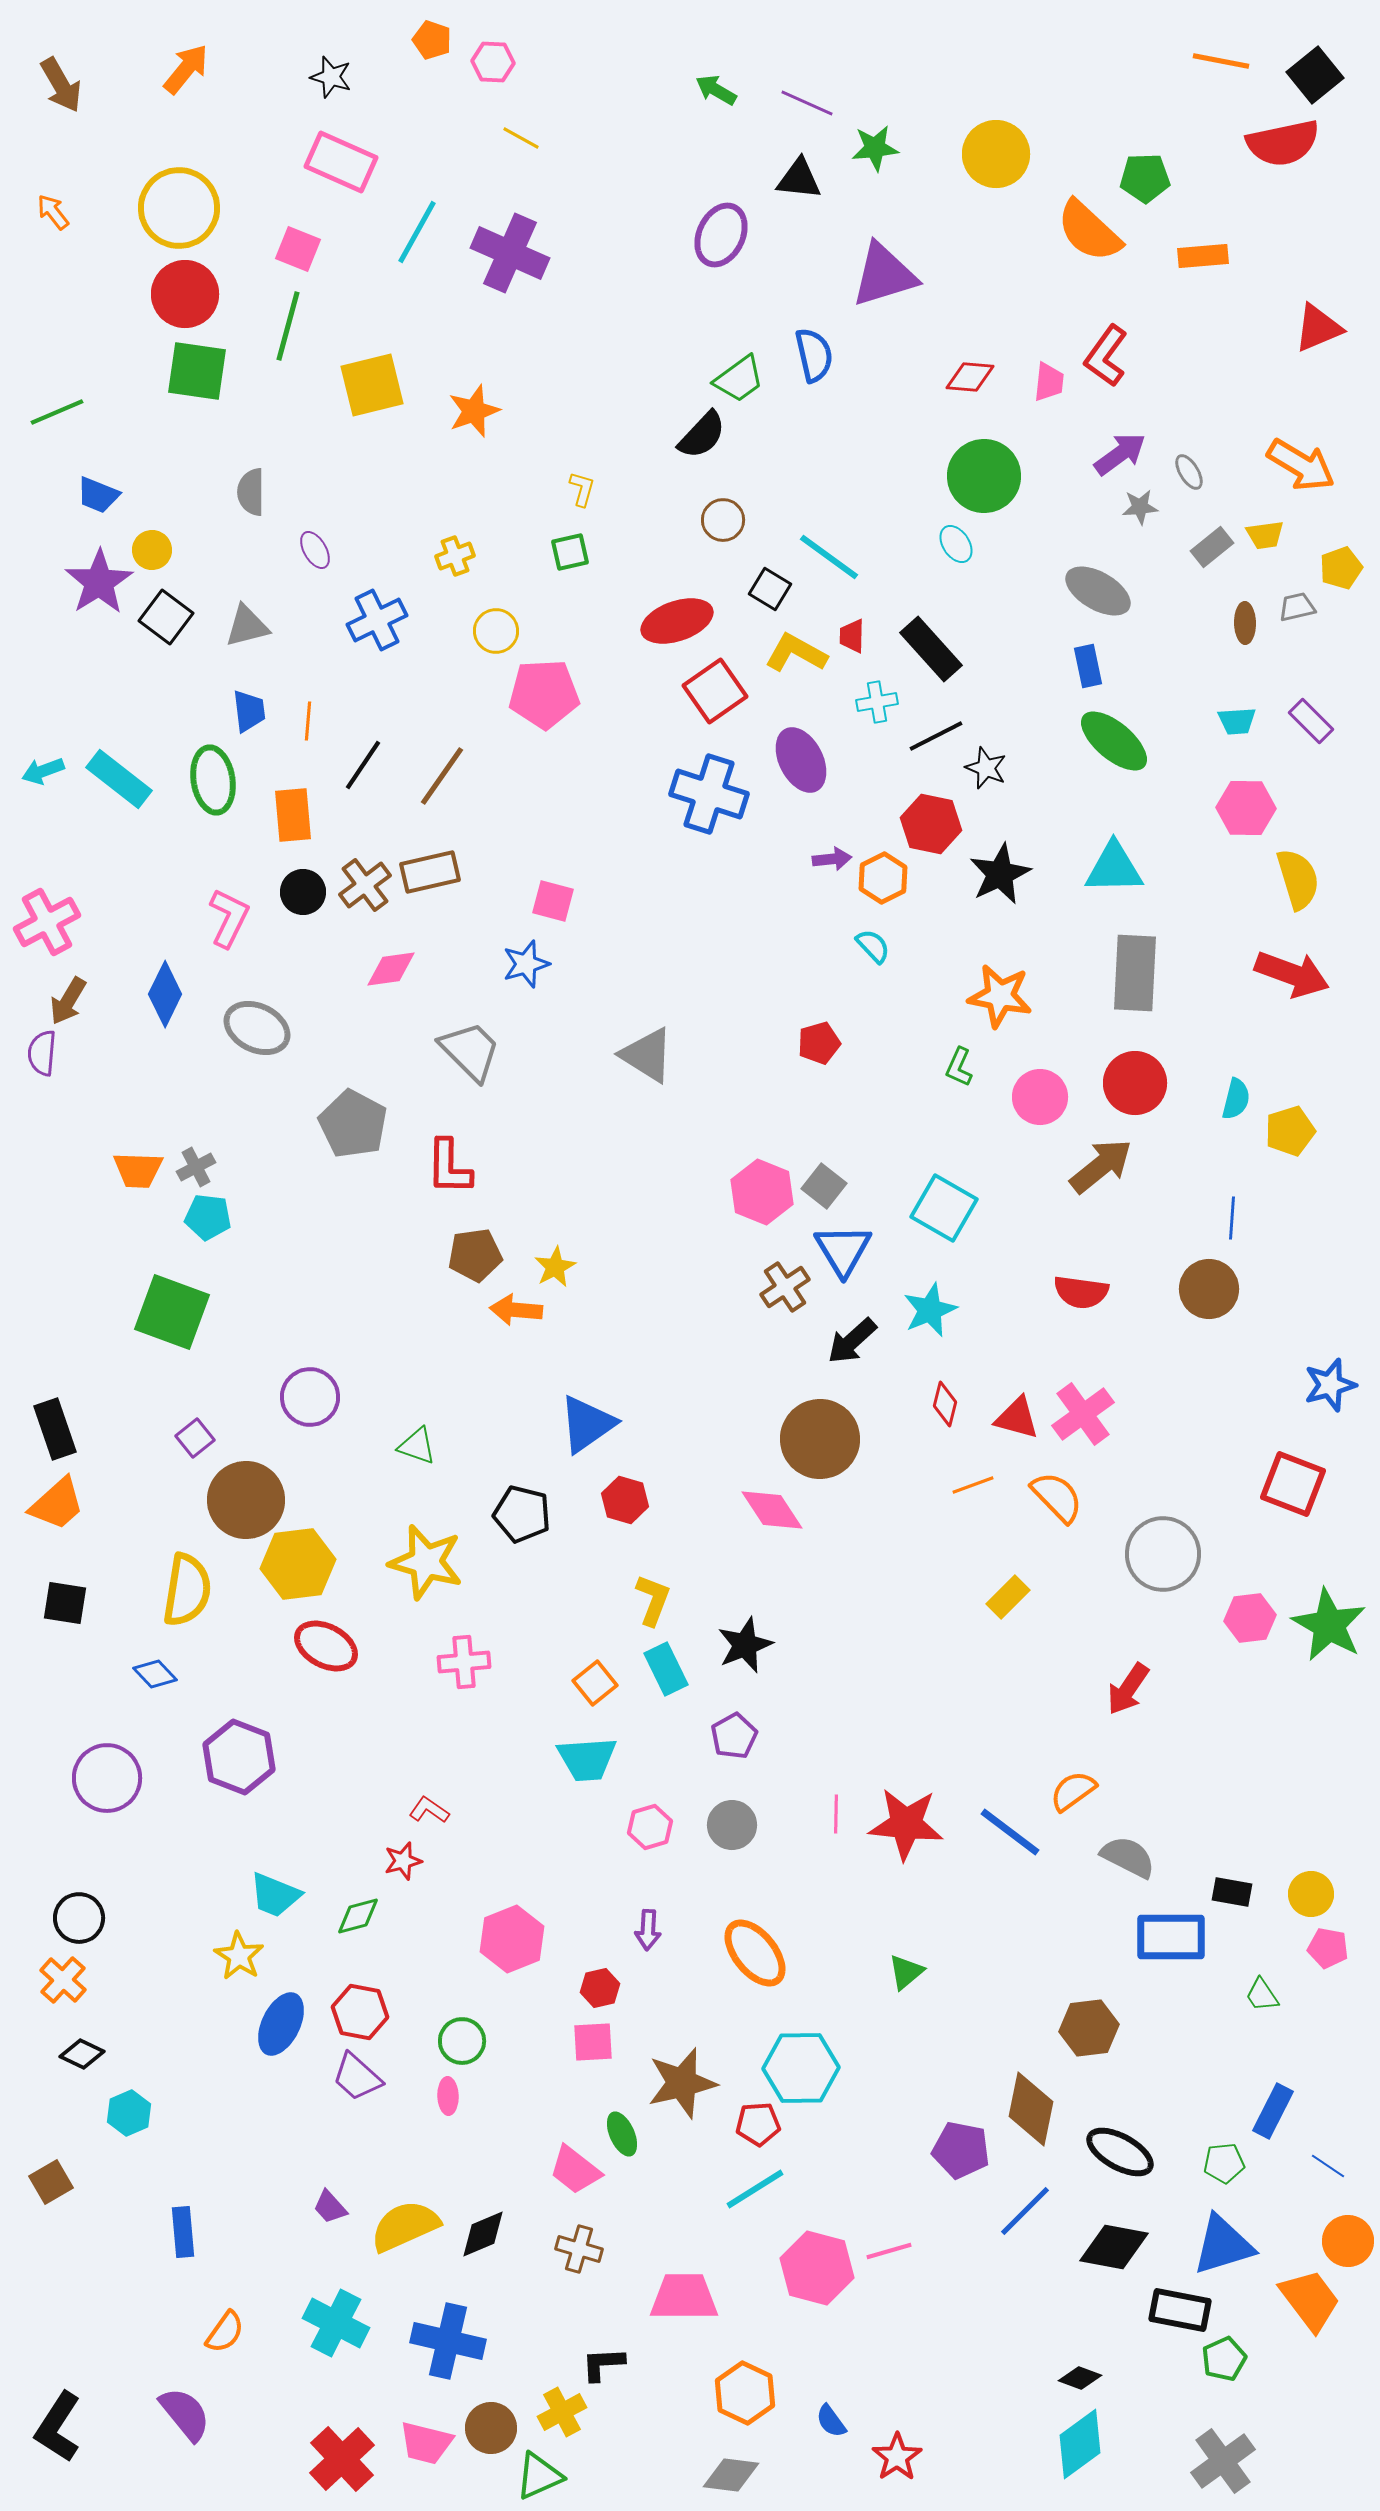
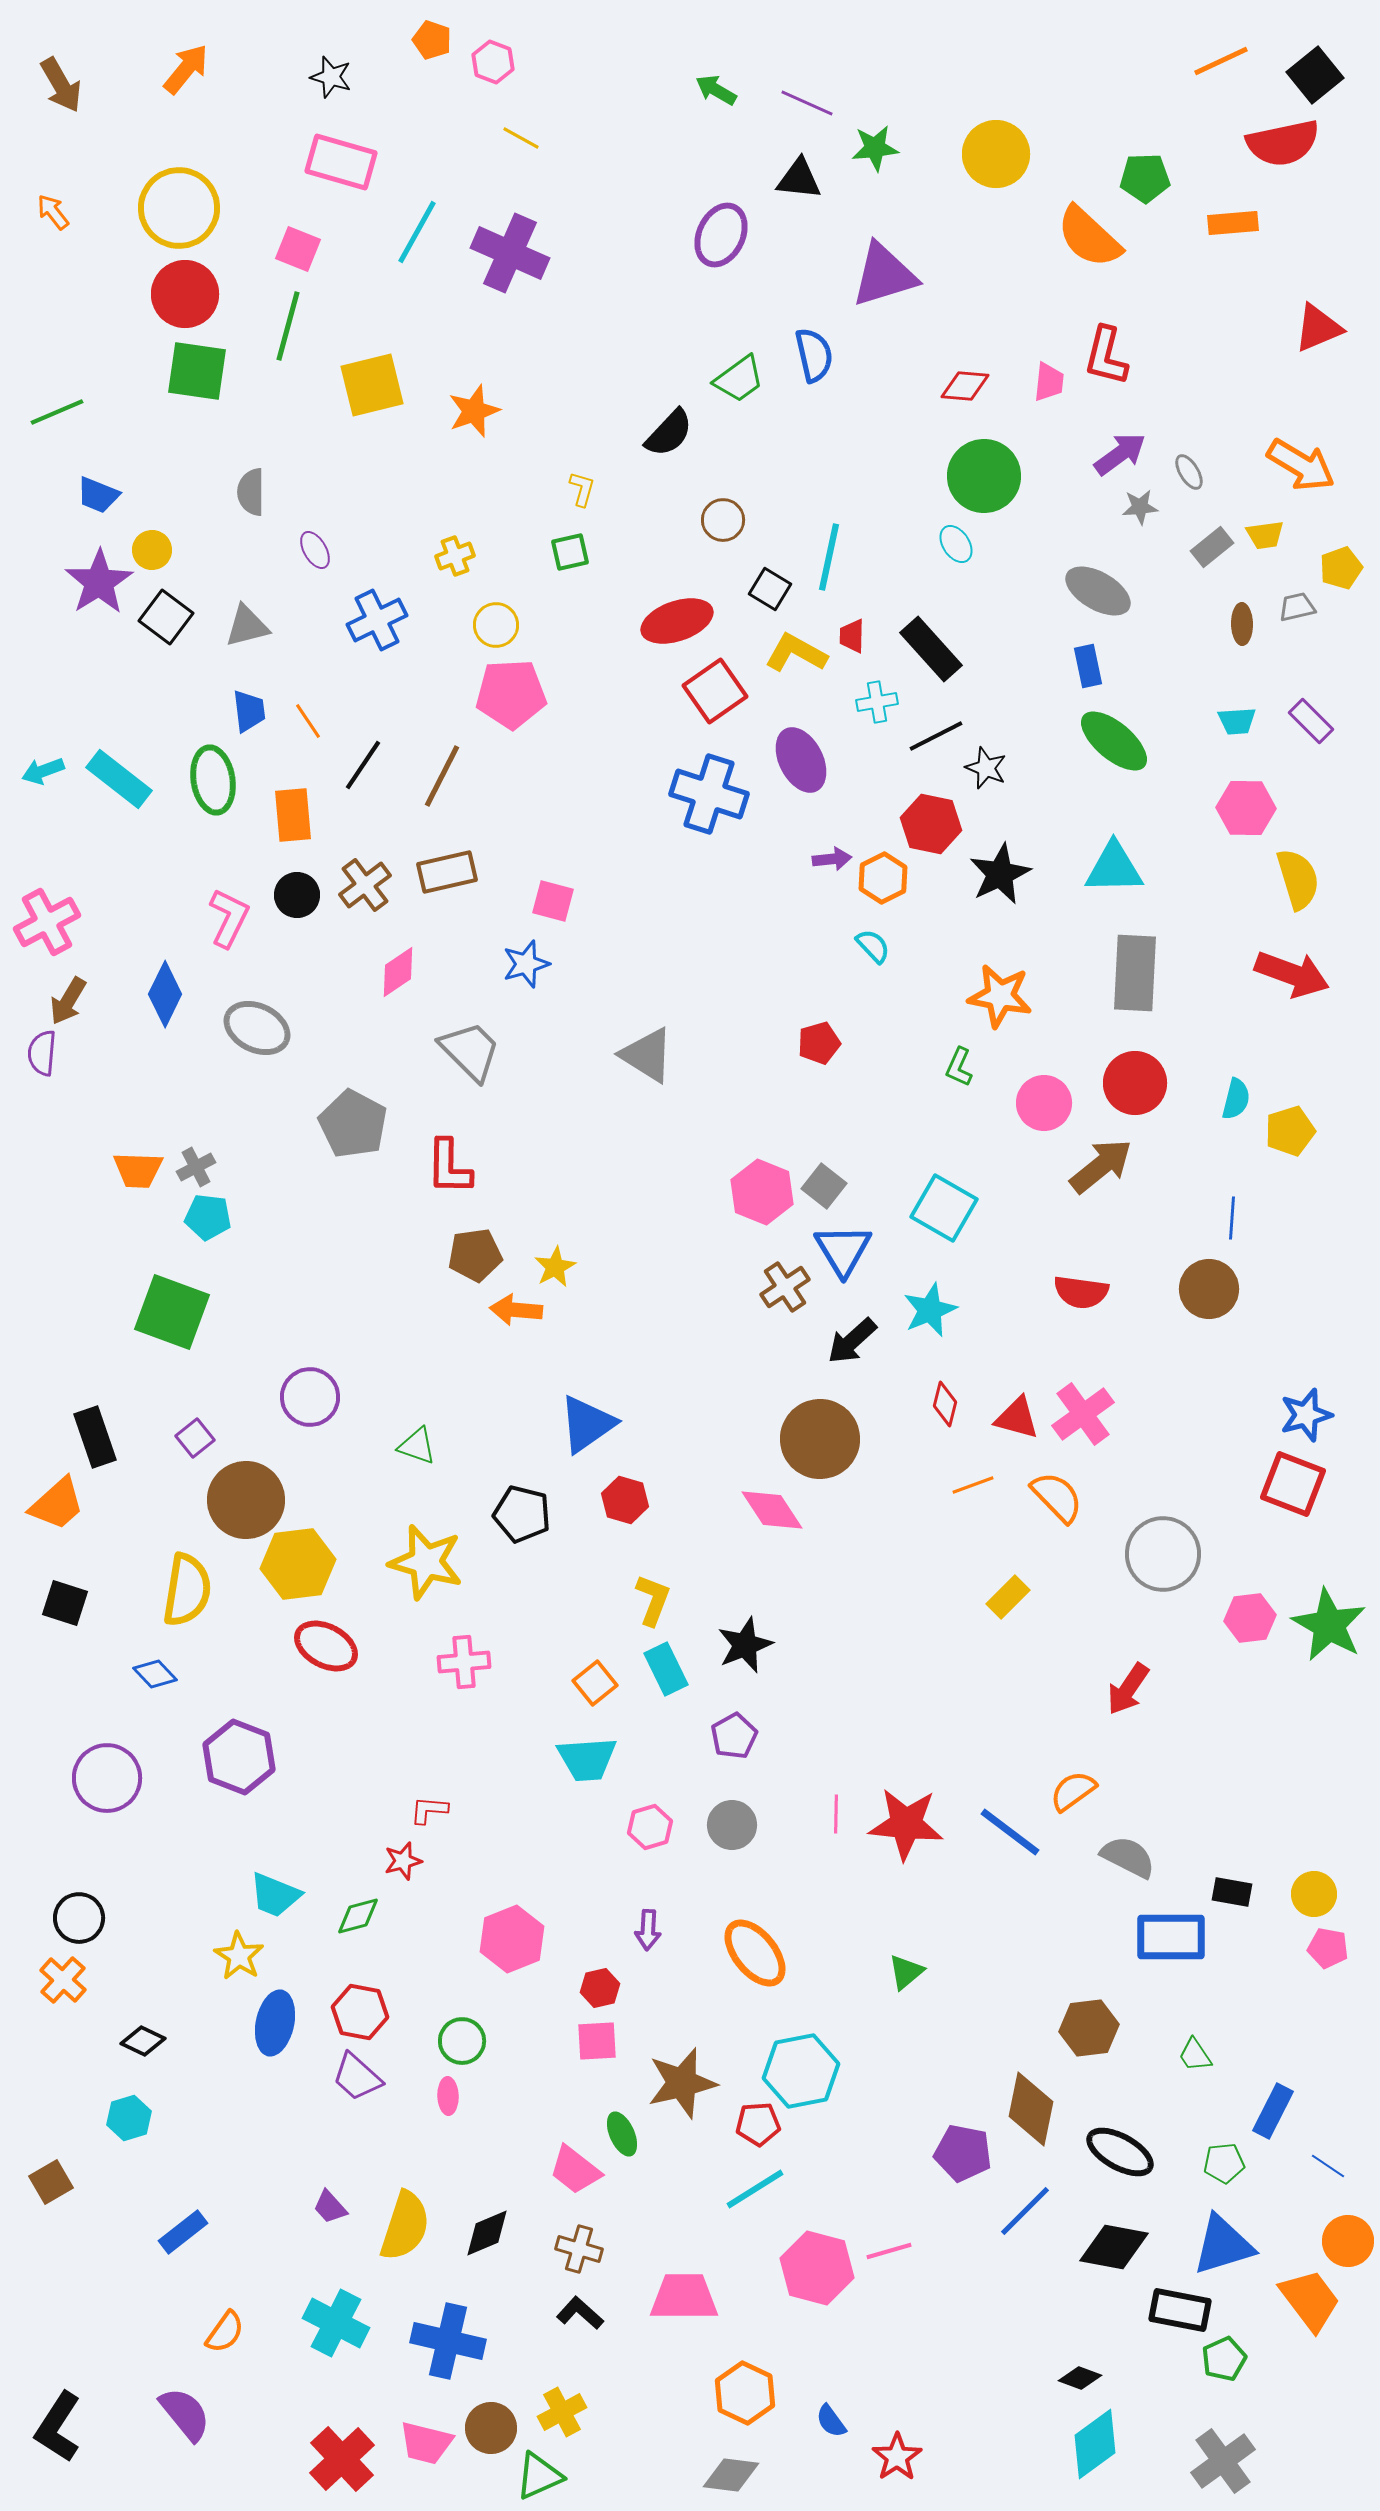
orange line at (1221, 61): rotated 36 degrees counterclockwise
pink hexagon at (493, 62): rotated 18 degrees clockwise
pink rectangle at (341, 162): rotated 8 degrees counterclockwise
orange semicircle at (1089, 231): moved 6 px down
orange rectangle at (1203, 256): moved 30 px right, 33 px up
red L-shape at (1106, 356): rotated 22 degrees counterclockwise
red diamond at (970, 377): moved 5 px left, 9 px down
black semicircle at (702, 435): moved 33 px left, 2 px up
cyan line at (829, 557): rotated 66 degrees clockwise
brown ellipse at (1245, 623): moved 3 px left, 1 px down
yellow circle at (496, 631): moved 6 px up
pink pentagon at (544, 694): moved 33 px left
orange line at (308, 721): rotated 39 degrees counterclockwise
brown line at (442, 776): rotated 8 degrees counterclockwise
brown rectangle at (430, 872): moved 17 px right
black circle at (303, 892): moved 6 px left, 3 px down
pink diamond at (391, 969): moved 7 px right, 3 px down; rotated 26 degrees counterclockwise
pink circle at (1040, 1097): moved 4 px right, 6 px down
blue star at (1330, 1385): moved 24 px left, 30 px down
black rectangle at (55, 1429): moved 40 px right, 8 px down
black square at (65, 1603): rotated 9 degrees clockwise
red L-shape at (429, 1810): rotated 30 degrees counterclockwise
yellow circle at (1311, 1894): moved 3 px right
green trapezoid at (1262, 1995): moved 67 px left, 60 px down
blue ellipse at (281, 2024): moved 6 px left, 1 px up; rotated 14 degrees counterclockwise
pink square at (593, 2042): moved 4 px right, 1 px up
black diamond at (82, 2054): moved 61 px right, 13 px up
cyan hexagon at (801, 2068): moved 3 px down; rotated 10 degrees counterclockwise
cyan hexagon at (129, 2113): moved 5 px down; rotated 6 degrees clockwise
purple pentagon at (961, 2150): moved 2 px right, 3 px down
yellow semicircle at (405, 2226): rotated 132 degrees clockwise
blue rectangle at (183, 2232): rotated 57 degrees clockwise
black diamond at (483, 2234): moved 4 px right, 1 px up
black L-shape at (603, 2364): moved 23 px left, 51 px up; rotated 45 degrees clockwise
cyan diamond at (1080, 2444): moved 15 px right
